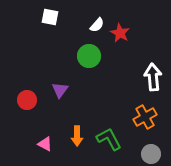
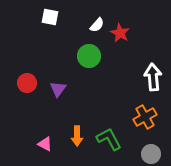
purple triangle: moved 2 px left, 1 px up
red circle: moved 17 px up
